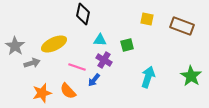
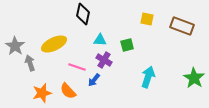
gray arrow: moved 2 px left; rotated 91 degrees counterclockwise
green star: moved 3 px right, 2 px down
